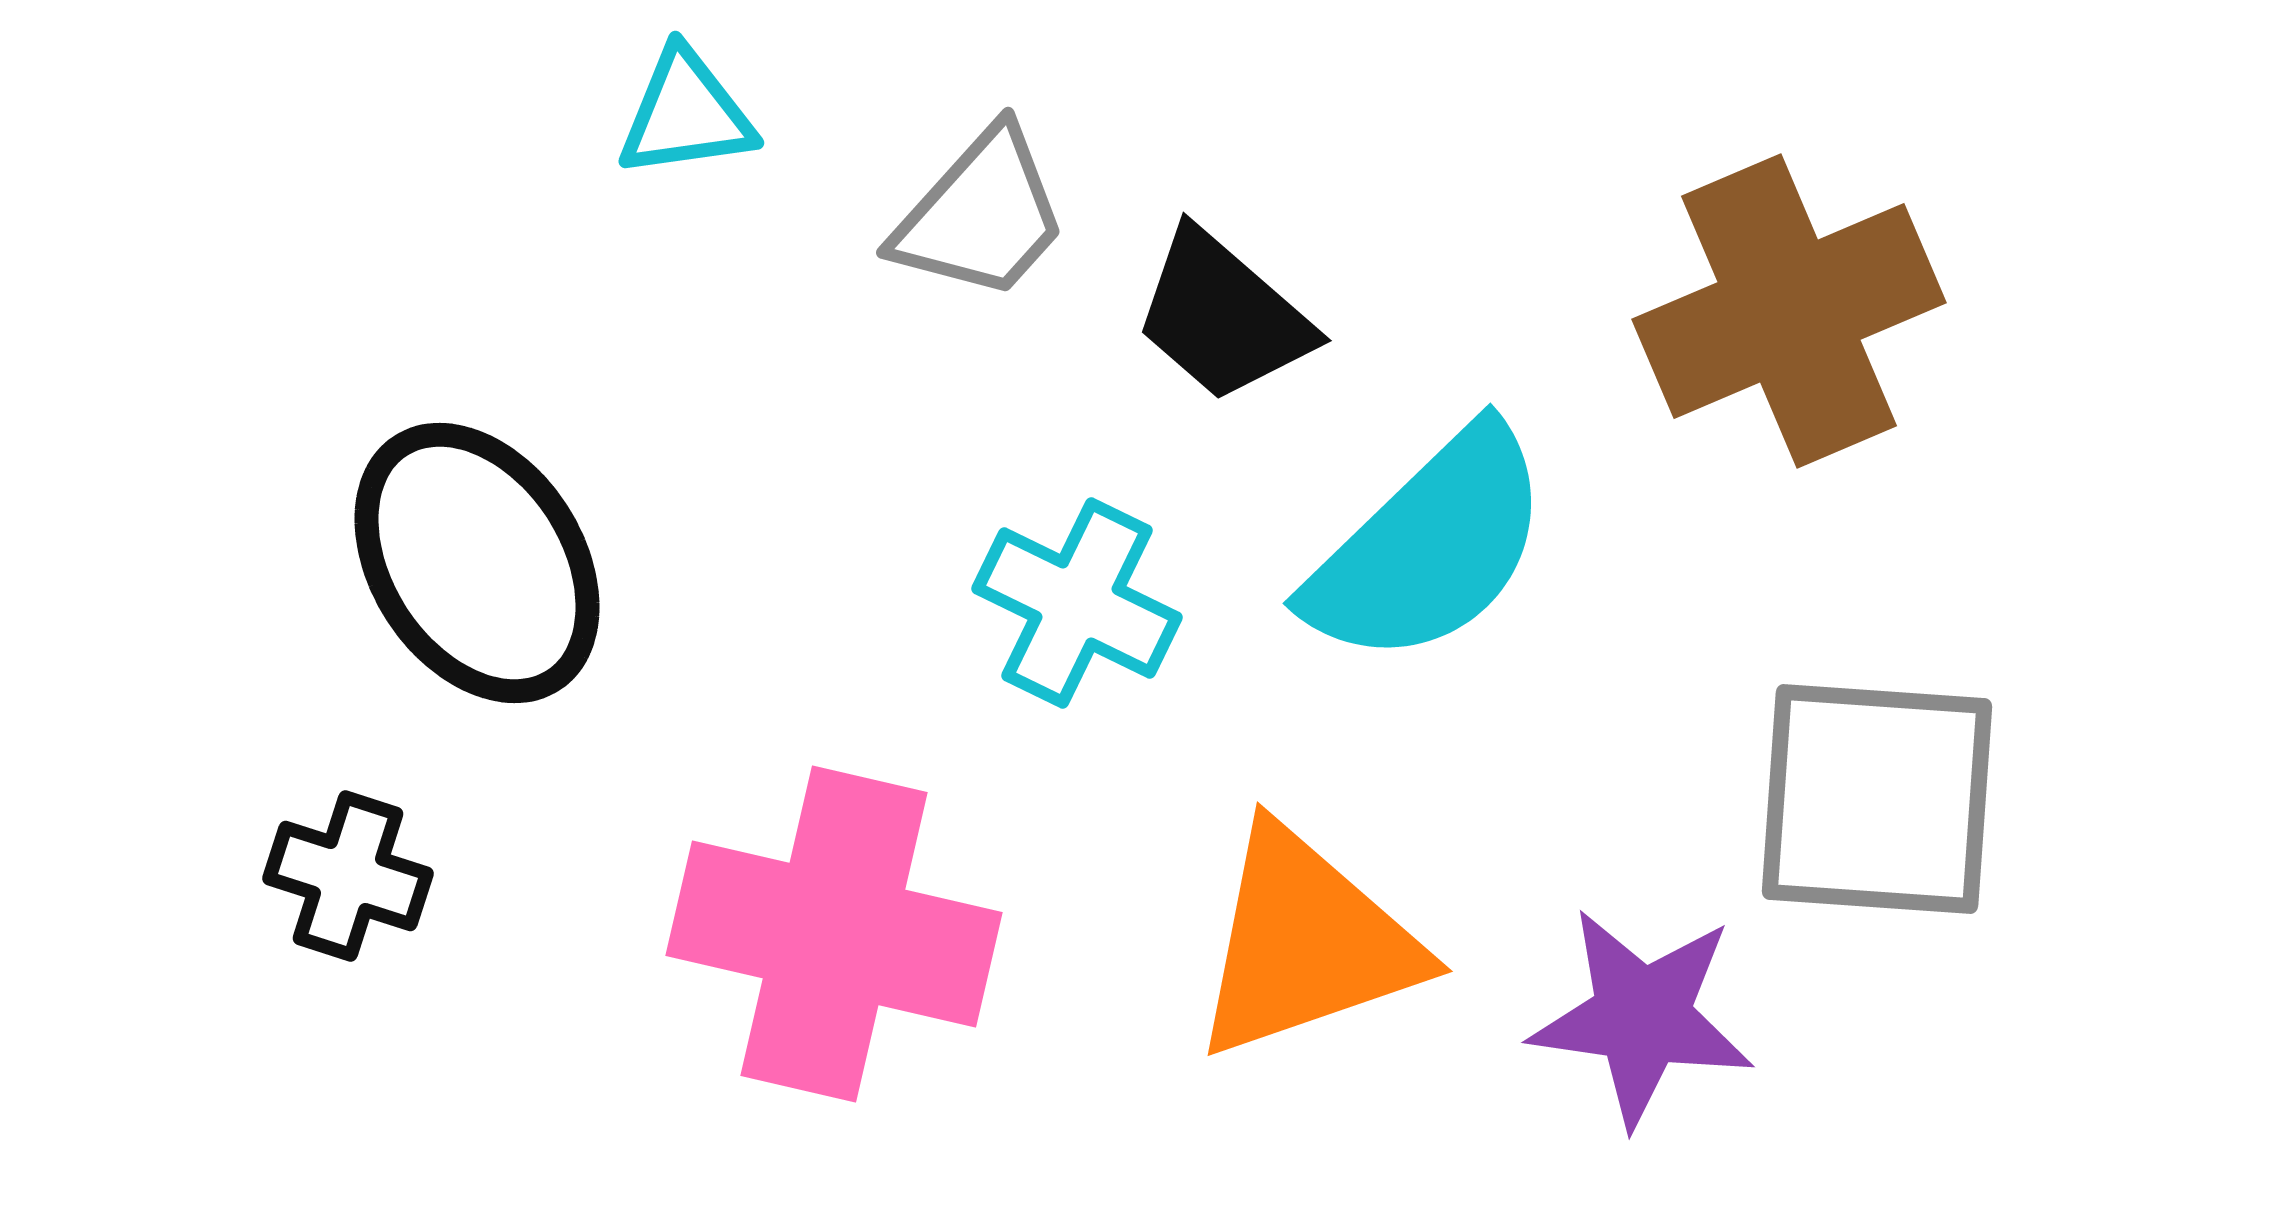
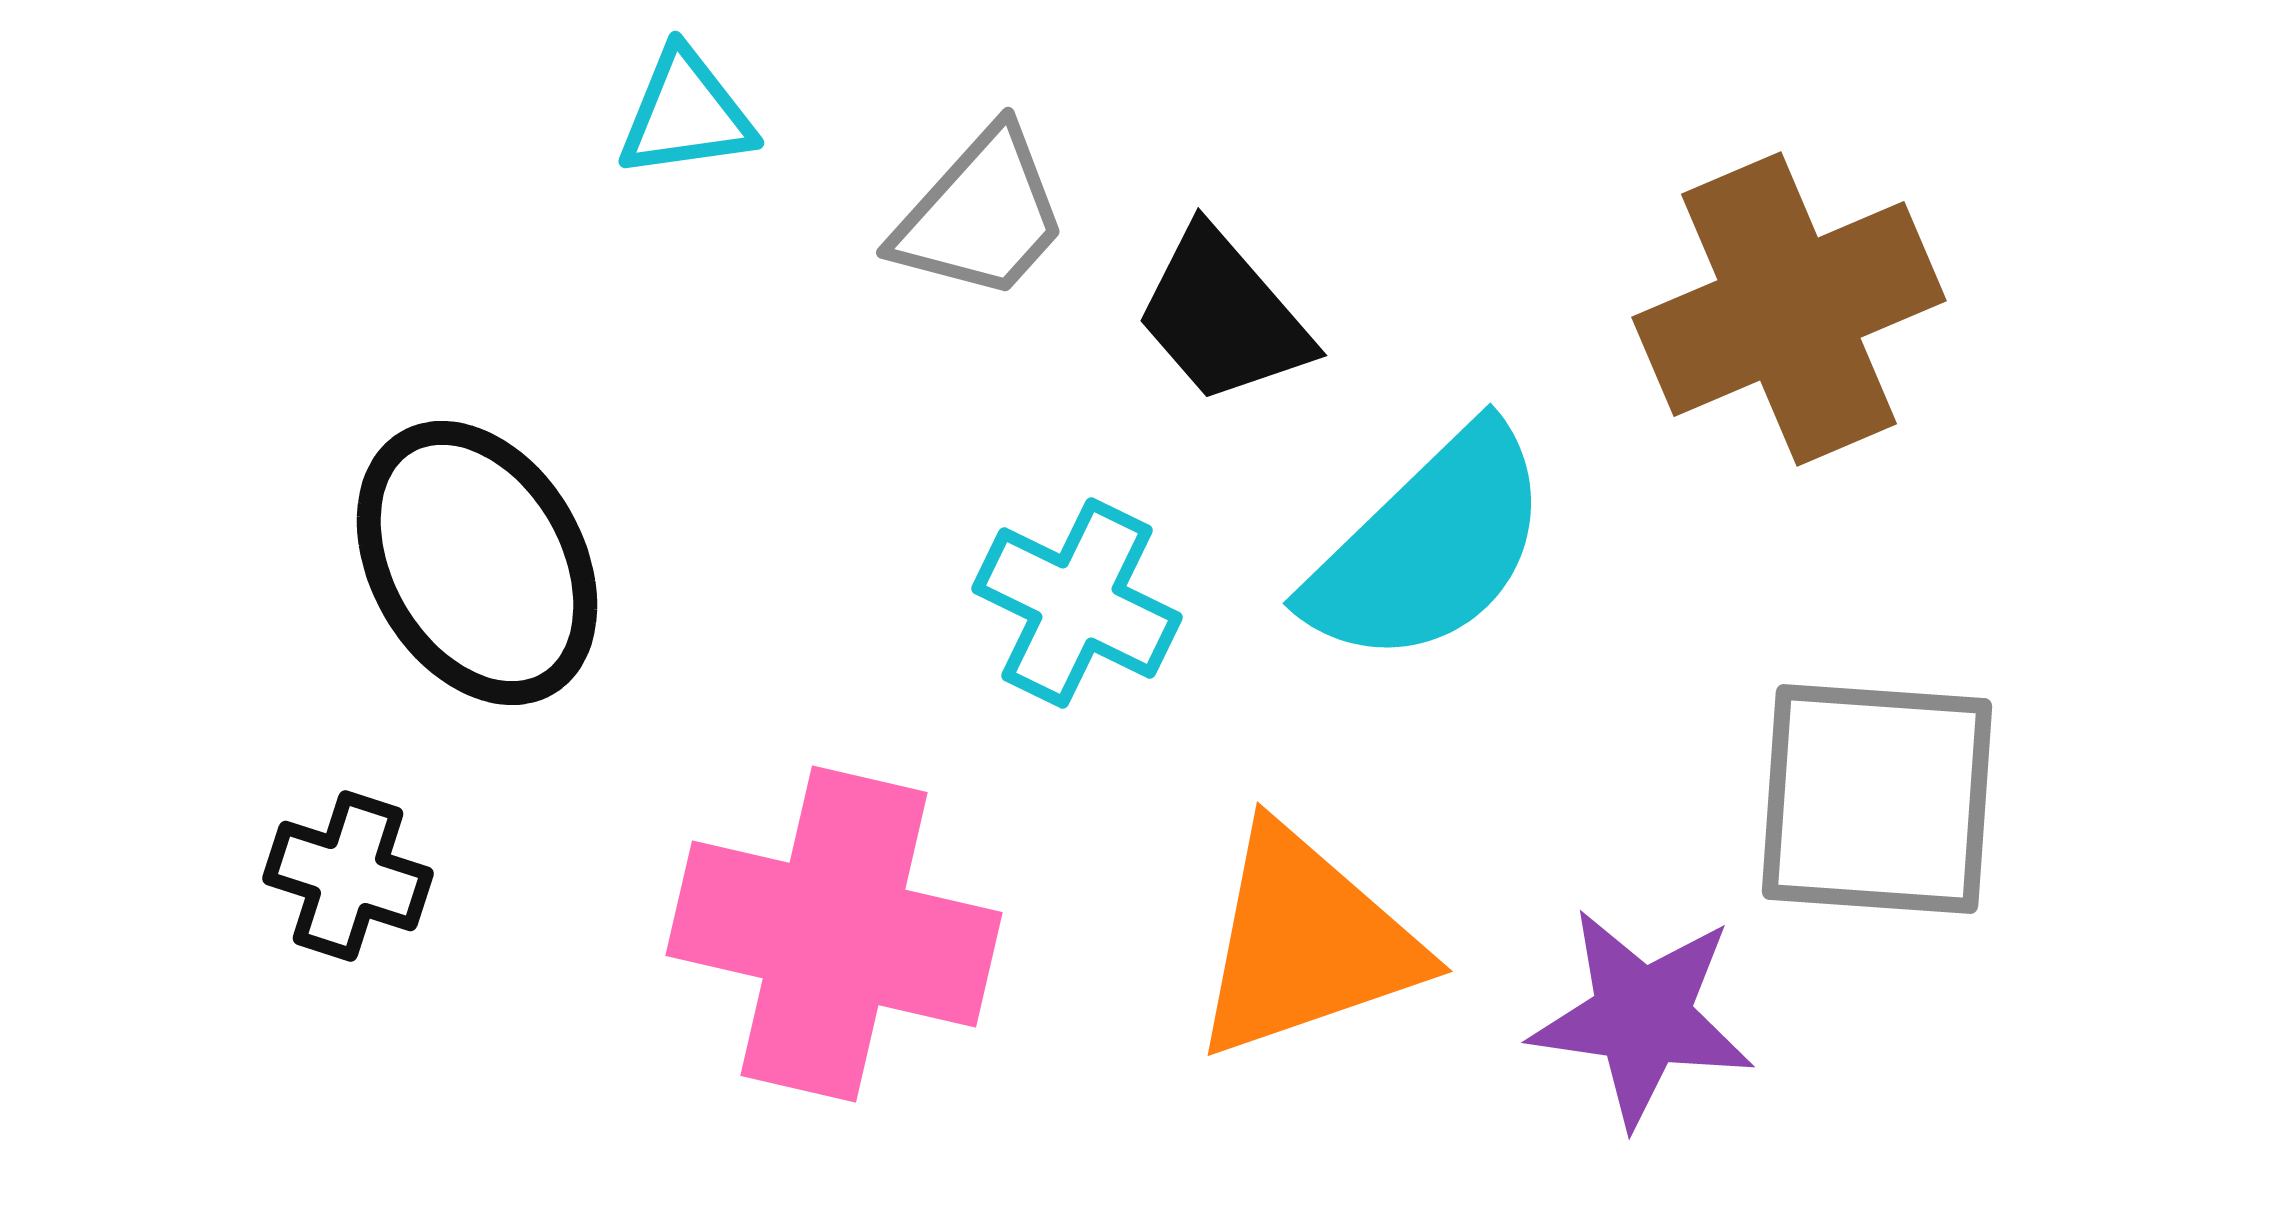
brown cross: moved 2 px up
black trapezoid: rotated 8 degrees clockwise
black ellipse: rotated 3 degrees clockwise
